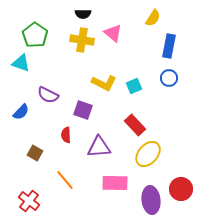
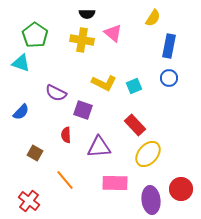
black semicircle: moved 4 px right
purple semicircle: moved 8 px right, 2 px up
